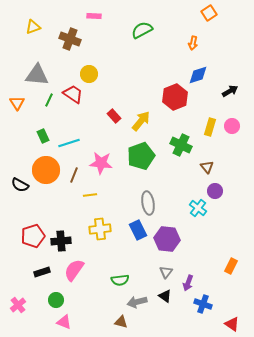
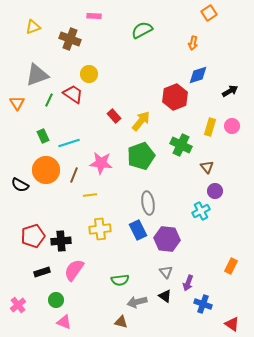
gray triangle at (37, 75): rotated 25 degrees counterclockwise
cyan cross at (198, 208): moved 3 px right, 3 px down; rotated 24 degrees clockwise
gray triangle at (166, 272): rotated 16 degrees counterclockwise
